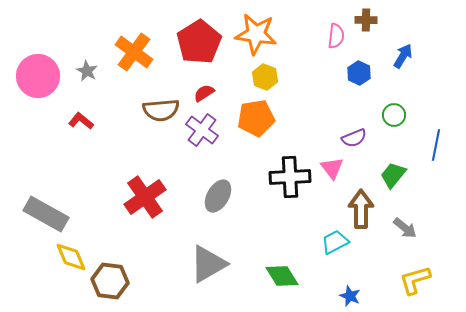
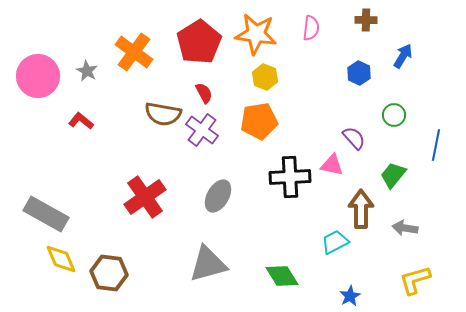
pink semicircle: moved 25 px left, 8 px up
red semicircle: rotated 95 degrees clockwise
brown semicircle: moved 2 px right, 4 px down; rotated 15 degrees clockwise
orange pentagon: moved 3 px right, 3 px down
purple semicircle: rotated 110 degrees counterclockwise
pink triangle: moved 3 px up; rotated 40 degrees counterclockwise
gray arrow: rotated 150 degrees clockwise
yellow diamond: moved 10 px left, 2 px down
gray triangle: rotated 15 degrees clockwise
brown hexagon: moved 1 px left, 8 px up
blue star: rotated 20 degrees clockwise
